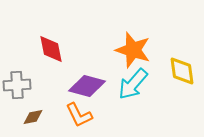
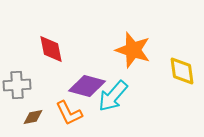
cyan arrow: moved 20 px left, 12 px down
orange L-shape: moved 10 px left, 2 px up
